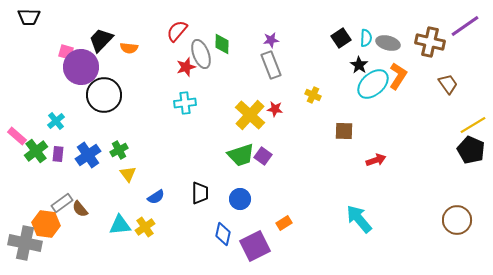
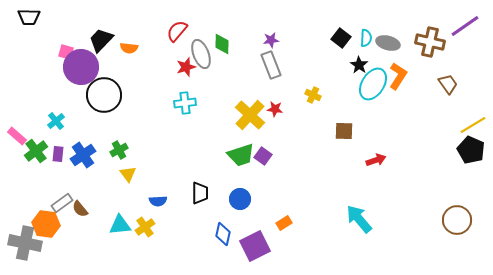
black square at (341, 38): rotated 18 degrees counterclockwise
cyan ellipse at (373, 84): rotated 16 degrees counterclockwise
blue cross at (88, 155): moved 5 px left
blue semicircle at (156, 197): moved 2 px right, 4 px down; rotated 30 degrees clockwise
